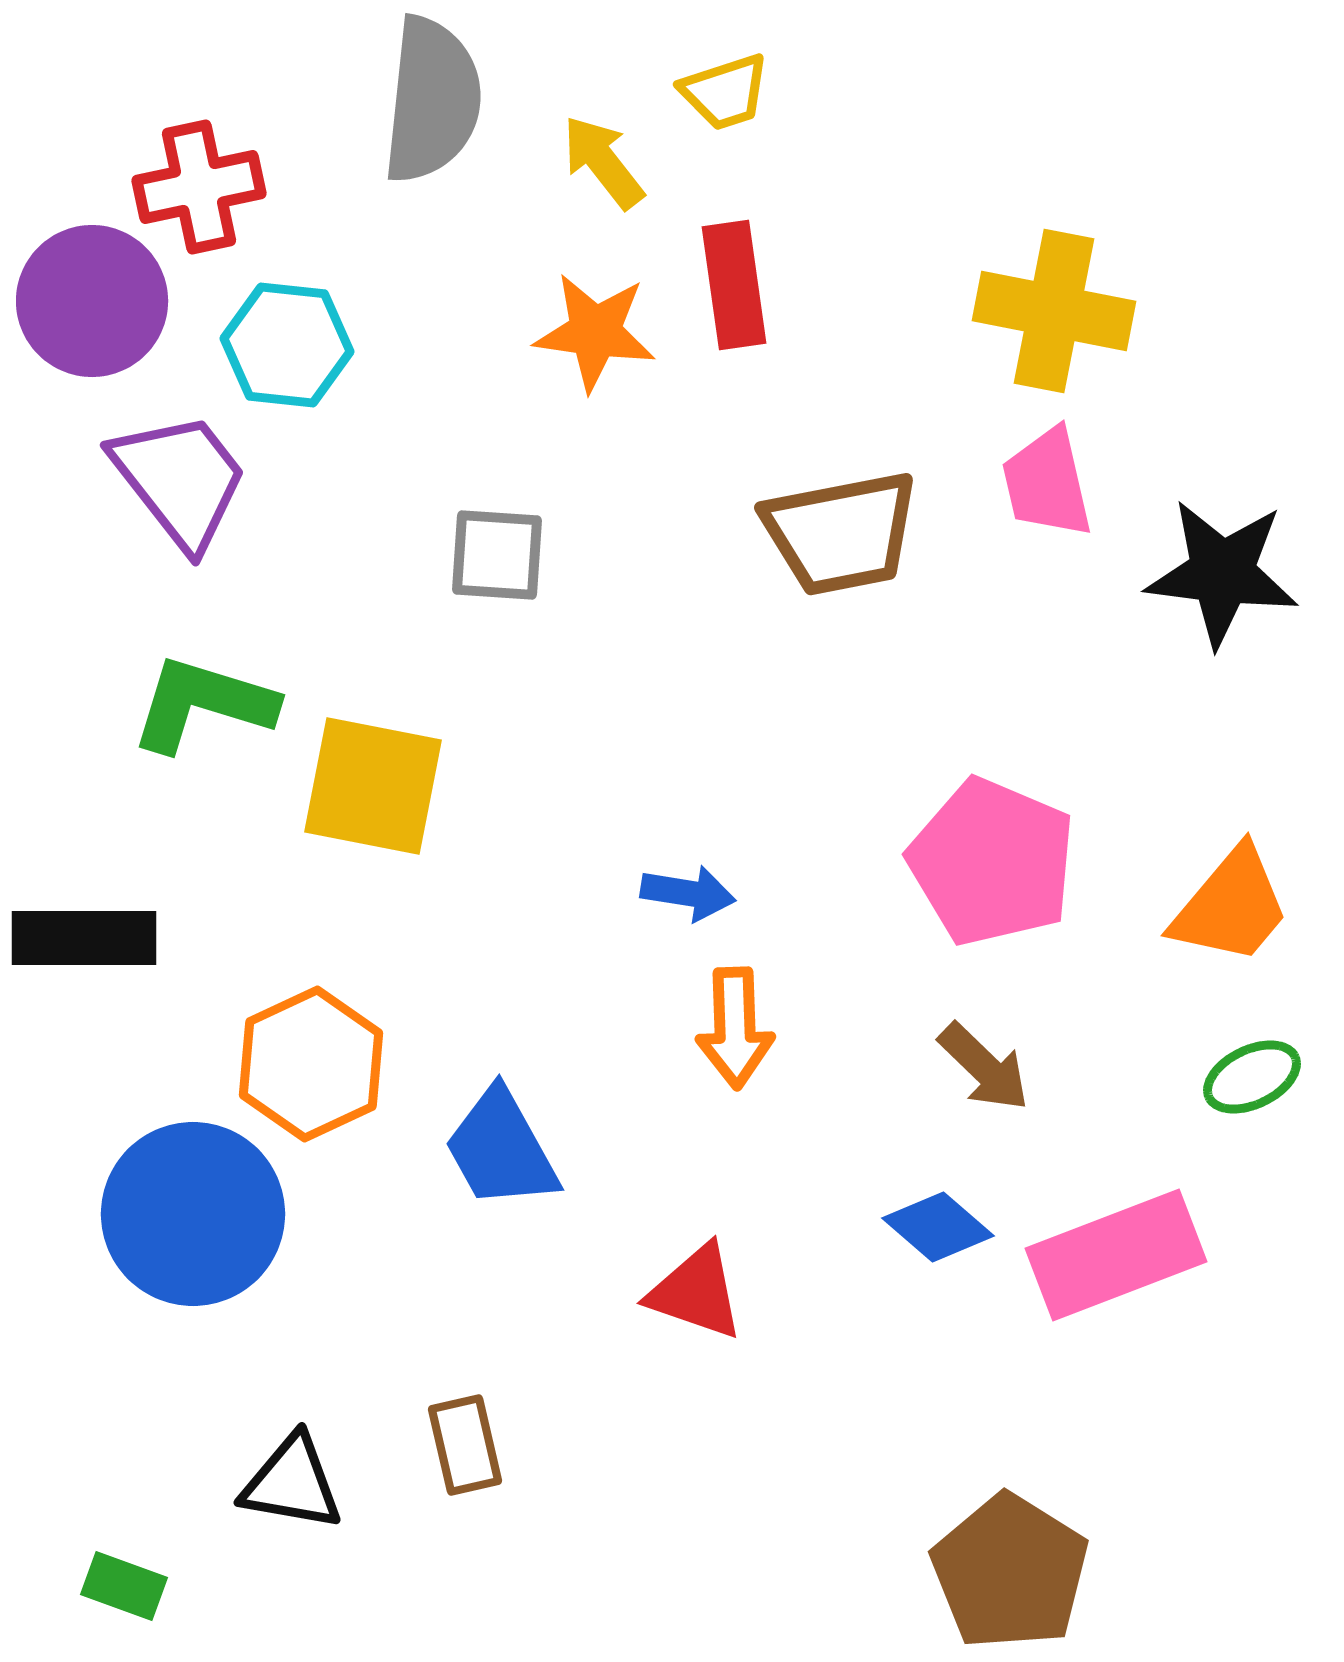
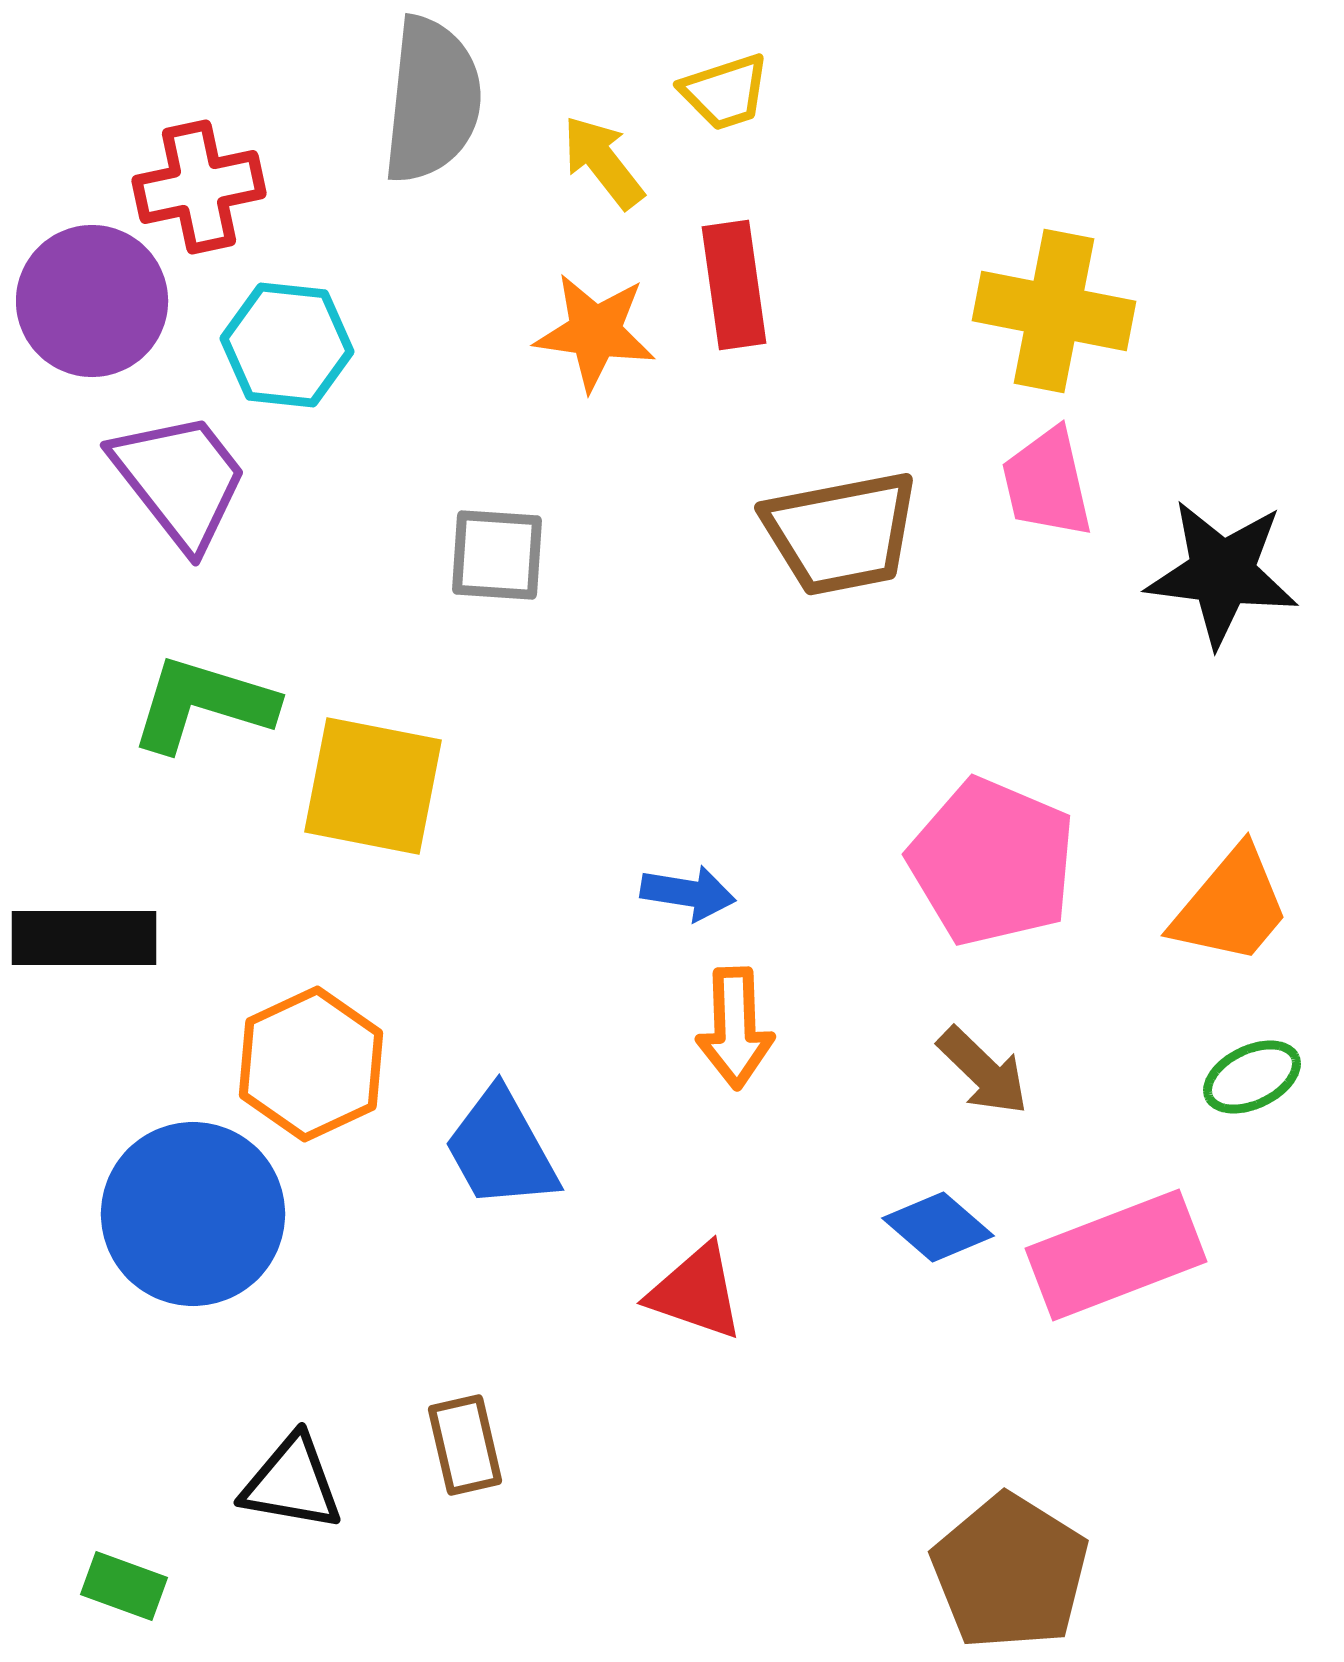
brown arrow: moved 1 px left, 4 px down
